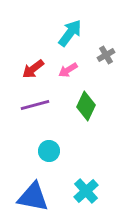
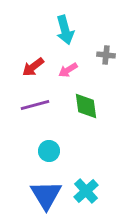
cyan arrow: moved 5 px left, 3 px up; rotated 128 degrees clockwise
gray cross: rotated 36 degrees clockwise
red arrow: moved 2 px up
green diamond: rotated 32 degrees counterclockwise
blue triangle: moved 13 px right, 2 px up; rotated 48 degrees clockwise
